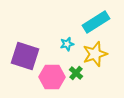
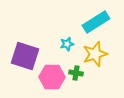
green cross: rotated 32 degrees counterclockwise
